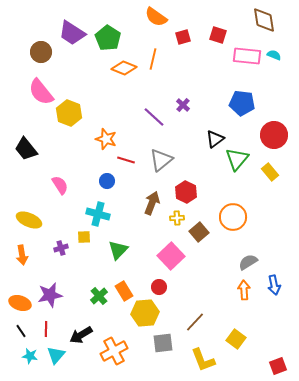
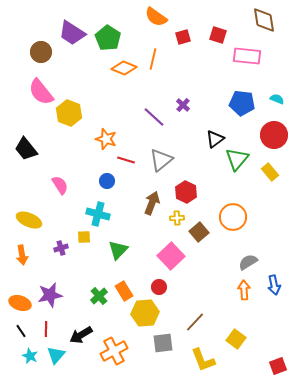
cyan semicircle at (274, 55): moved 3 px right, 44 px down
cyan star at (30, 356): rotated 14 degrees clockwise
